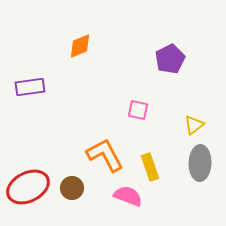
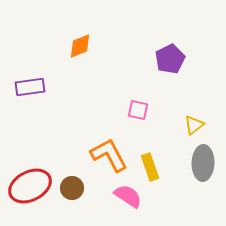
orange L-shape: moved 4 px right
gray ellipse: moved 3 px right
red ellipse: moved 2 px right, 1 px up
pink semicircle: rotated 12 degrees clockwise
